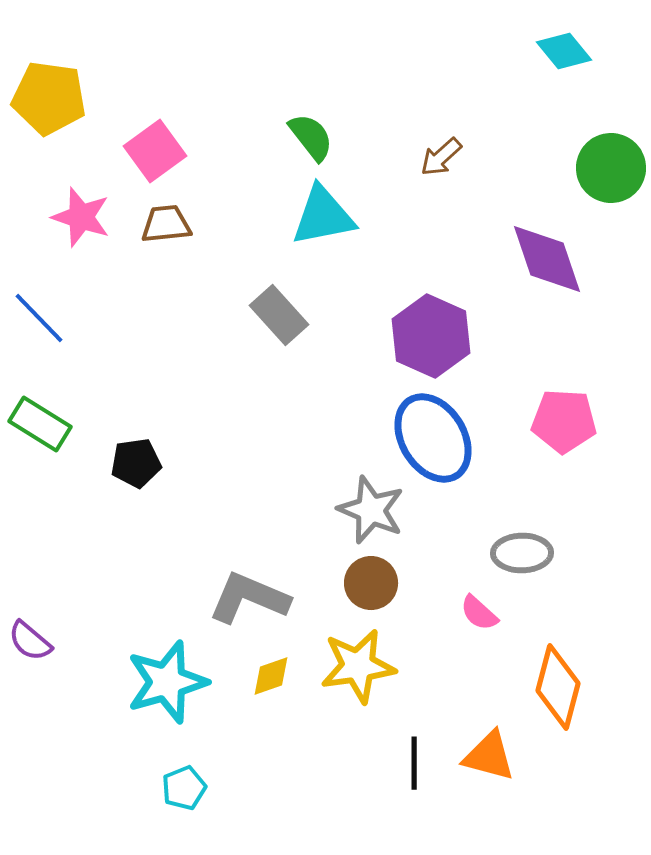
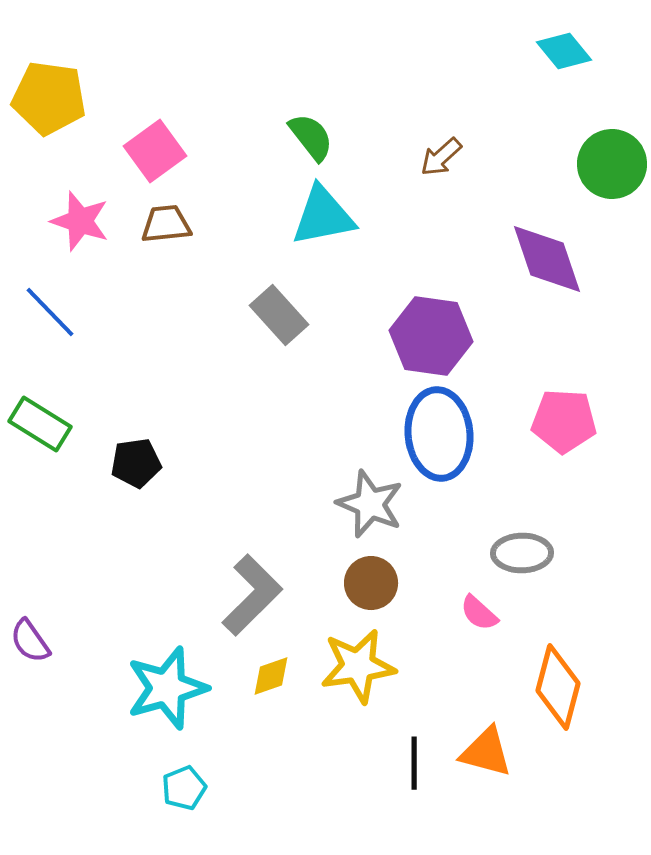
green circle: moved 1 px right, 4 px up
pink star: moved 1 px left, 4 px down
blue line: moved 11 px right, 6 px up
purple hexagon: rotated 16 degrees counterclockwise
blue ellipse: moved 6 px right, 4 px up; rotated 26 degrees clockwise
gray star: moved 1 px left, 6 px up
gray L-shape: moved 3 px right, 3 px up; rotated 112 degrees clockwise
purple semicircle: rotated 15 degrees clockwise
cyan star: moved 6 px down
orange triangle: moved 3 px left, 4 px up
